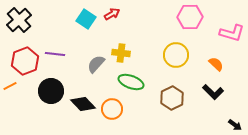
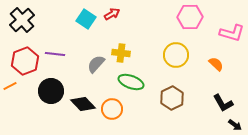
black cross: moved 3 px right
black L-shape: moved 10 px right, 11 px down; rotated 15 degrees clockwise
